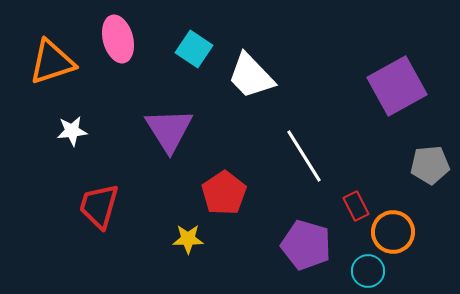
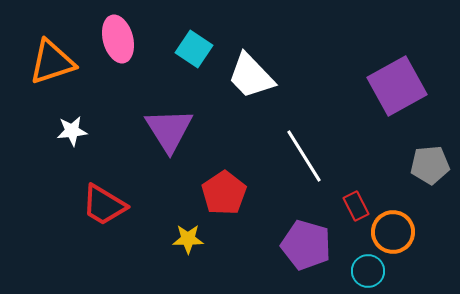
red trapezoid: moved 5 px right, 1 px up; rotated 75 degrees counterclockwise
